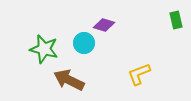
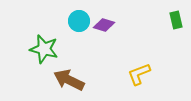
cyan circle: moved 5 px left, 22 px up
